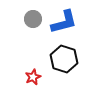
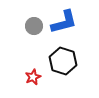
gray circle: moved 1 px right, 7 px down
black hexagon: moved 1 px left, 2 px down
